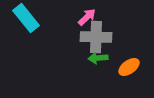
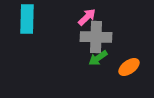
cyan rectangle: moved 1 px right, 1 px down; rotated 40 degrees clockwise
green arrow: rotated 30 degrees counterclockwise
